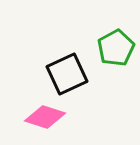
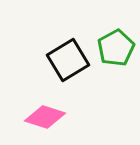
black square: moved 1 px right, 14 px up; rotated 6 degrees counterclockwise
